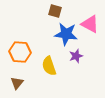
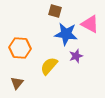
orange hexagon: moved 4 px up
yellow semicircle: rotated 60 degrees clockwise
